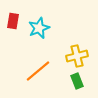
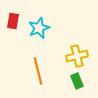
orange line: rotated 64 degrees counterclockwise
